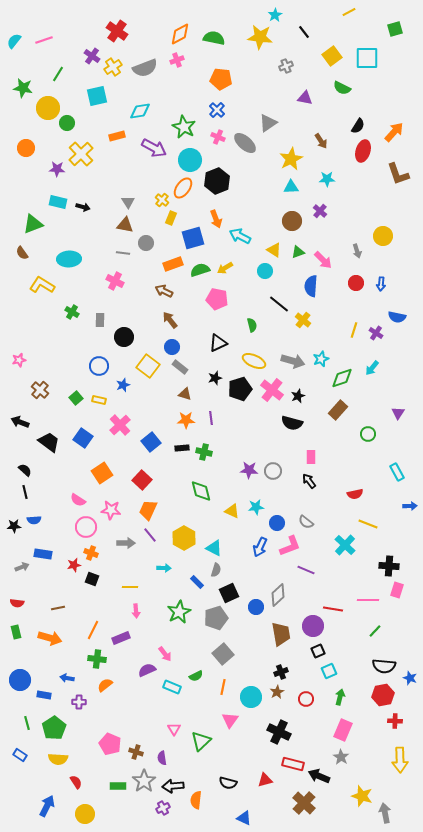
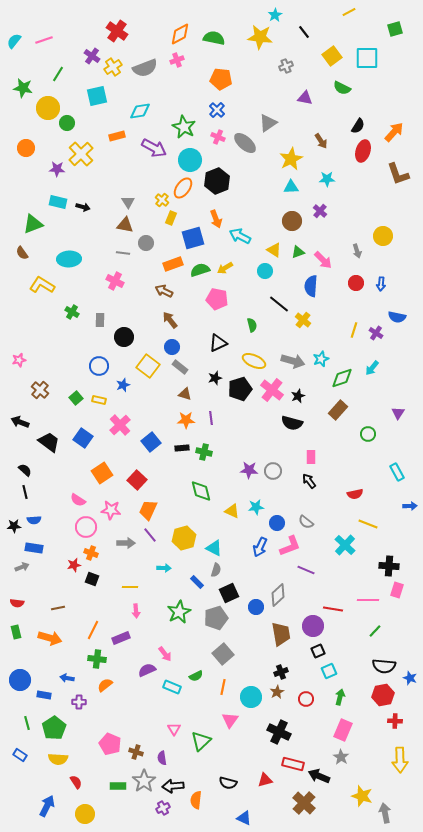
red square at (142, 480): moved 5 px left
yellow hexagon at (184, 538): rotated 15 degrees clockwise
blue rectangle at (43, 554): moved 9 px left, 6 px up
